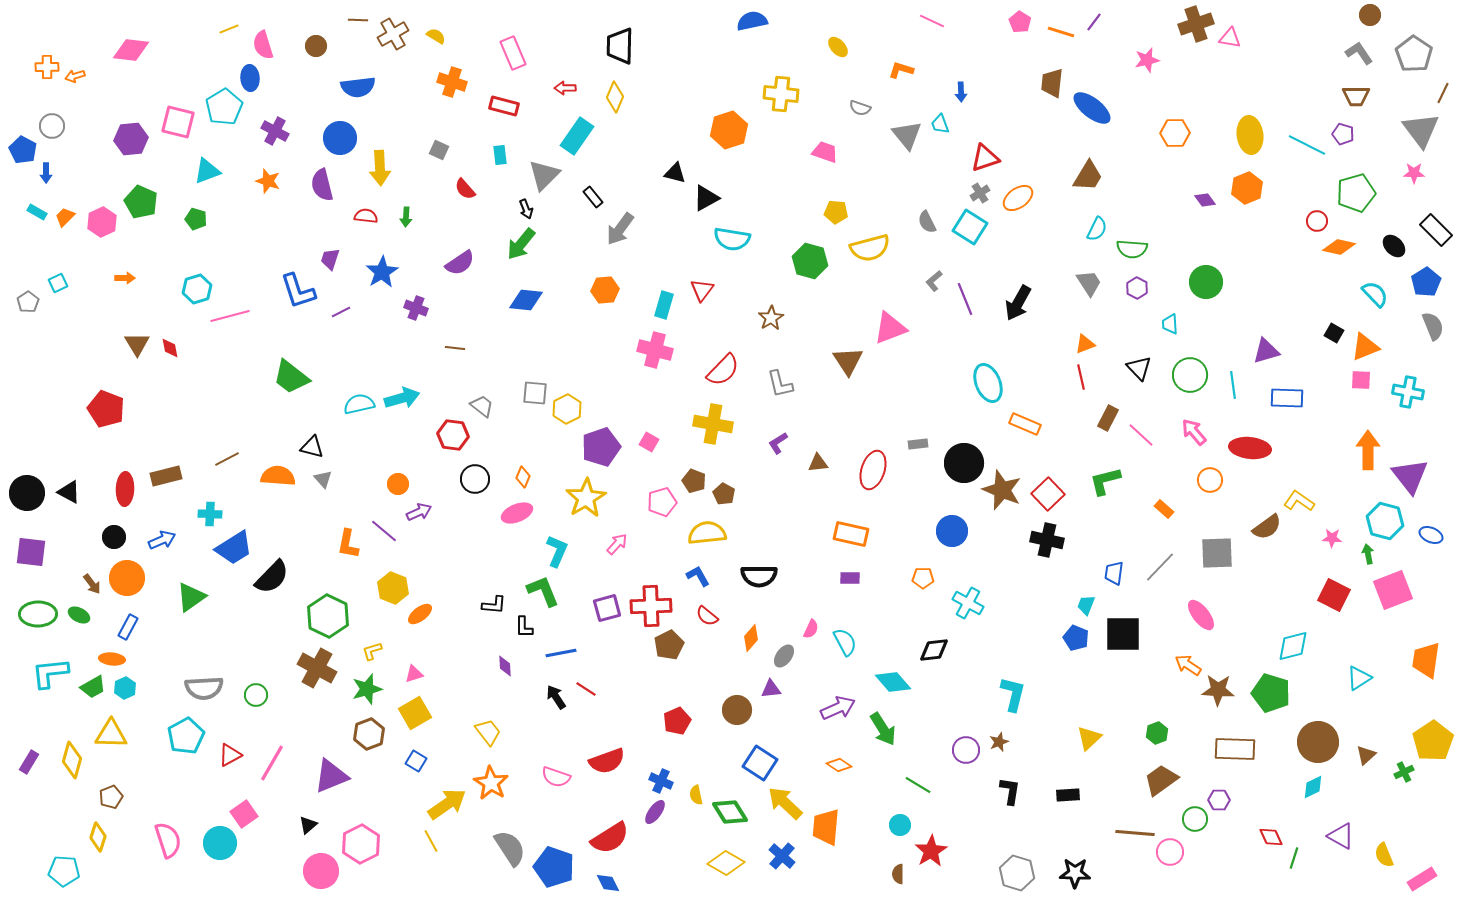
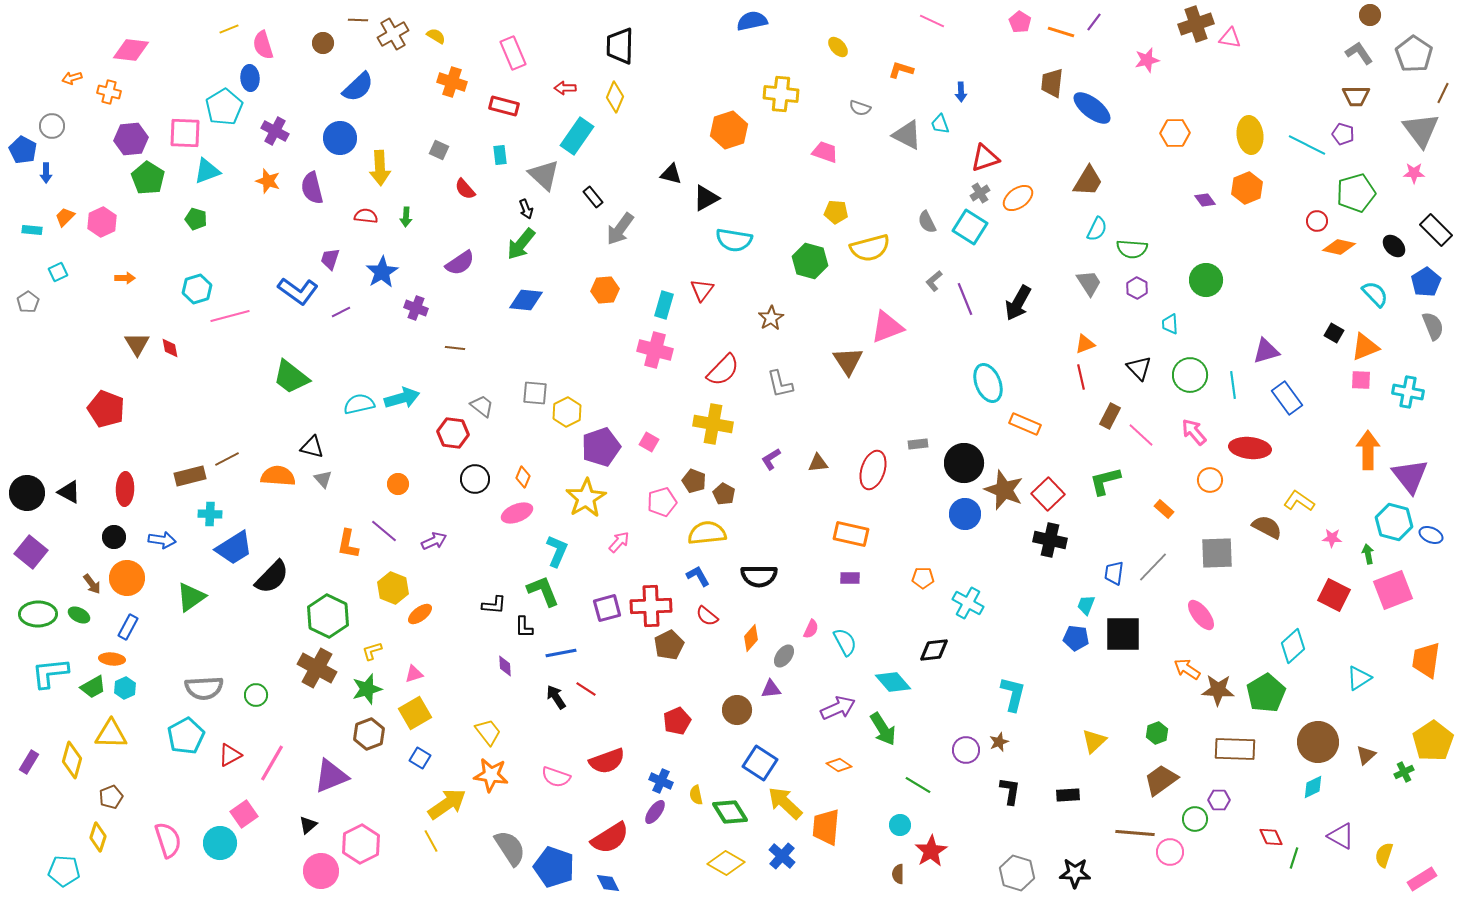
brown circle at (316, 46): moved 7 px right, 3 px up
orange cross at (47, 67): moved 62 px right, 25 px down; rotated 15 degrees clockwise
orange arrow at (75, 76): moved 3 px left, 2 px down
blue semicircle at (358, 87): rotated 36 degrees counterclockwise
pink square at (178, 122): moved 7 px right, 11 px down; rotated 12 degrees counterclockwise
gray triangle at (907, 135): rotated 24 degrees counterclockwise
black triangle at (675, 173): moved 4 px left, 1 px down
gray triangle at (544, 175): rotated 32 degrees counterclockwise
brown trapezoid at (1088, 176): moved 5 px down
purple semicircle at (322, 185): moved 10 px left, 3 px down
green pentagon at (141, 202): moved 7 px right, 24 px up; rotated 8 degrees clockwise
cyan rectangle at (37, 212): moved 5 px left, 18 px down; rotated 24 degrees counterclockwise
cyan semicircle at (732, 239): moved 2 px right, 1 px down
green circle at (1206, 282): moved 2 px up
cyan square at (58, 283): moved 11 px up
blue L-shape at (298, 291): rotated 36 degrees counterclockwise
pink triangle at (890, 328): moved 3 px left, 1 px up
blue rectangle at (1287, 398): rotated 52 degrees clockwise
yellow hexagon at (567, 409): moved 3 px down
brown rectangle at (1108, 418): moved 2 px right, 2 px up
red hexagon at (453, 435): moved 2 px up
purple L-shape at (778, 443): moved 7 px left, 16 px down
brown rectangle at (166, 476): moved 24 px right
brown star at (1002, 490): moved 2 px right
purple arrow at (419, 512): moved 15 px right, 29 px down
cyan hexagon at (1385, 521): moved 9 px right, 1 px down
brown semicircle at (1267, 527): rotated 116 degrees counterclockwise
blue circle at (952, 531): moved 13 px right, 17 px up
blue arrow at (162, 540): rotated 32 degrees clockwise
black cross at (1047, 540): moved 3 px right
pink arrow at (617, 544): moved 2 px right, 2 px up
purple square at (31, 552): rotated 32 degrees clockwise
gray line at (1160, 567): moved 7 px left
blue pentagon at (1076, 638): rotated 15 degrees counterclockwise
cyan diamond at (1293, 646): rotated 28 degrees counterclockwise
orange arrow at (1188, 665): moved 1 px left, 4 px down
green pentagon at (1271, 693): moved 5 px left; rotated 24 degrees clockwise
yellow triangle at (1089, 738): moved 5 px right, 3 px down
blue square at (416, 761): moved 4 px right, 3 px up
orange star at (491, 783): moved 8 px up; rotated 24 degrees counterclockwise
yellow semicircle at (1384, 855): rotated 40 degrees clockwise
